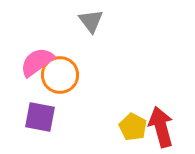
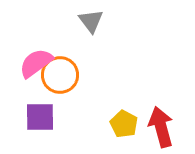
pink semicircle: moved 1 px left, 1 px down
purple square: rotated 12 degrees counterclockwise
yellow pentagon: moved 9 px left, 3 px up
